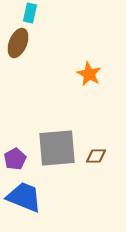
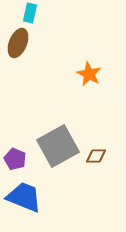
gray square: moved 1 px right, 2 px up; rotated 24 degrees counterclockwise
purple pentagon: rotated 20 degrees counterclockwise
